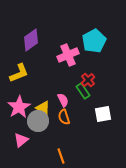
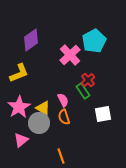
pink cross: moved 2 px right; rotated 20 degrees counterclockwise
gray circle: moved 1 px right, 2 px down
